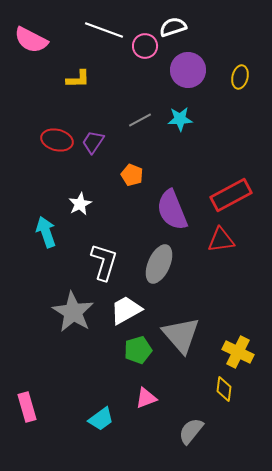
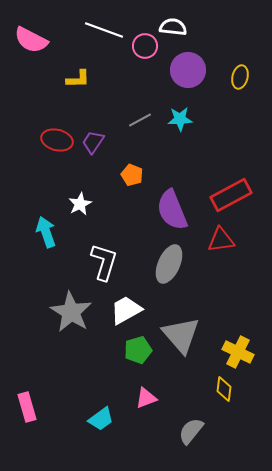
white semicircle: rotated 24 degrees clockwise
gray ellipse: moved 10 px right
gray star: moved 2 px left
